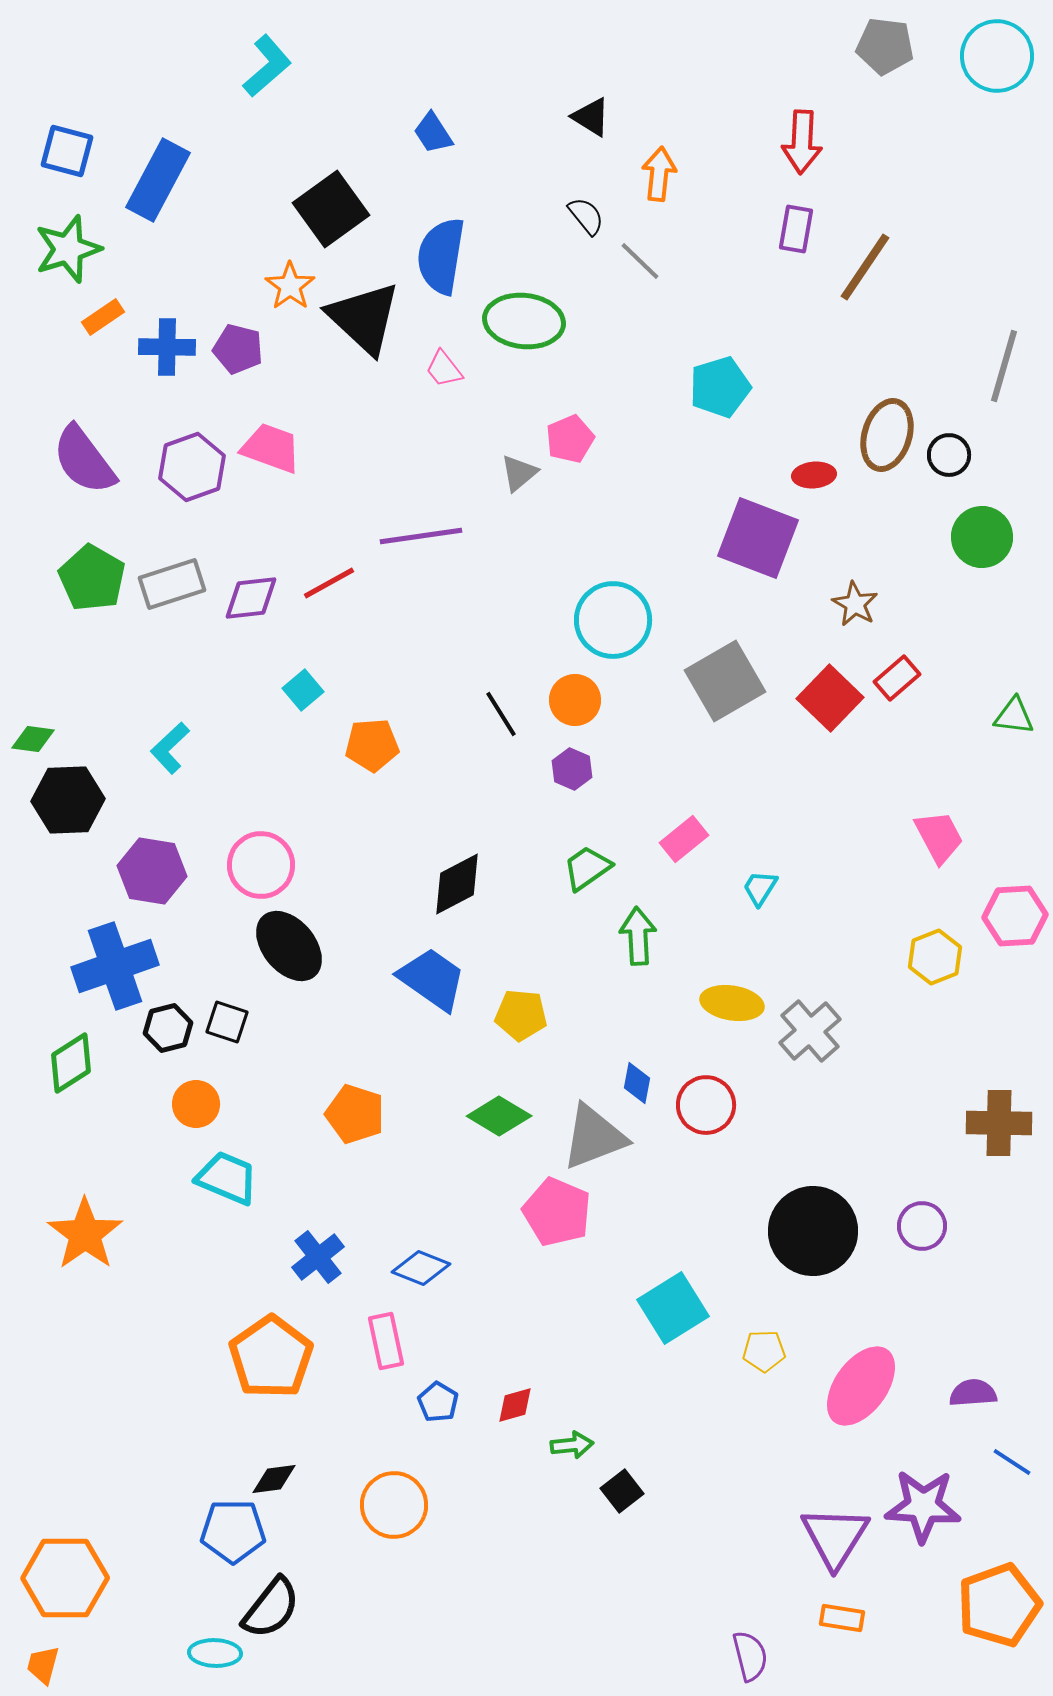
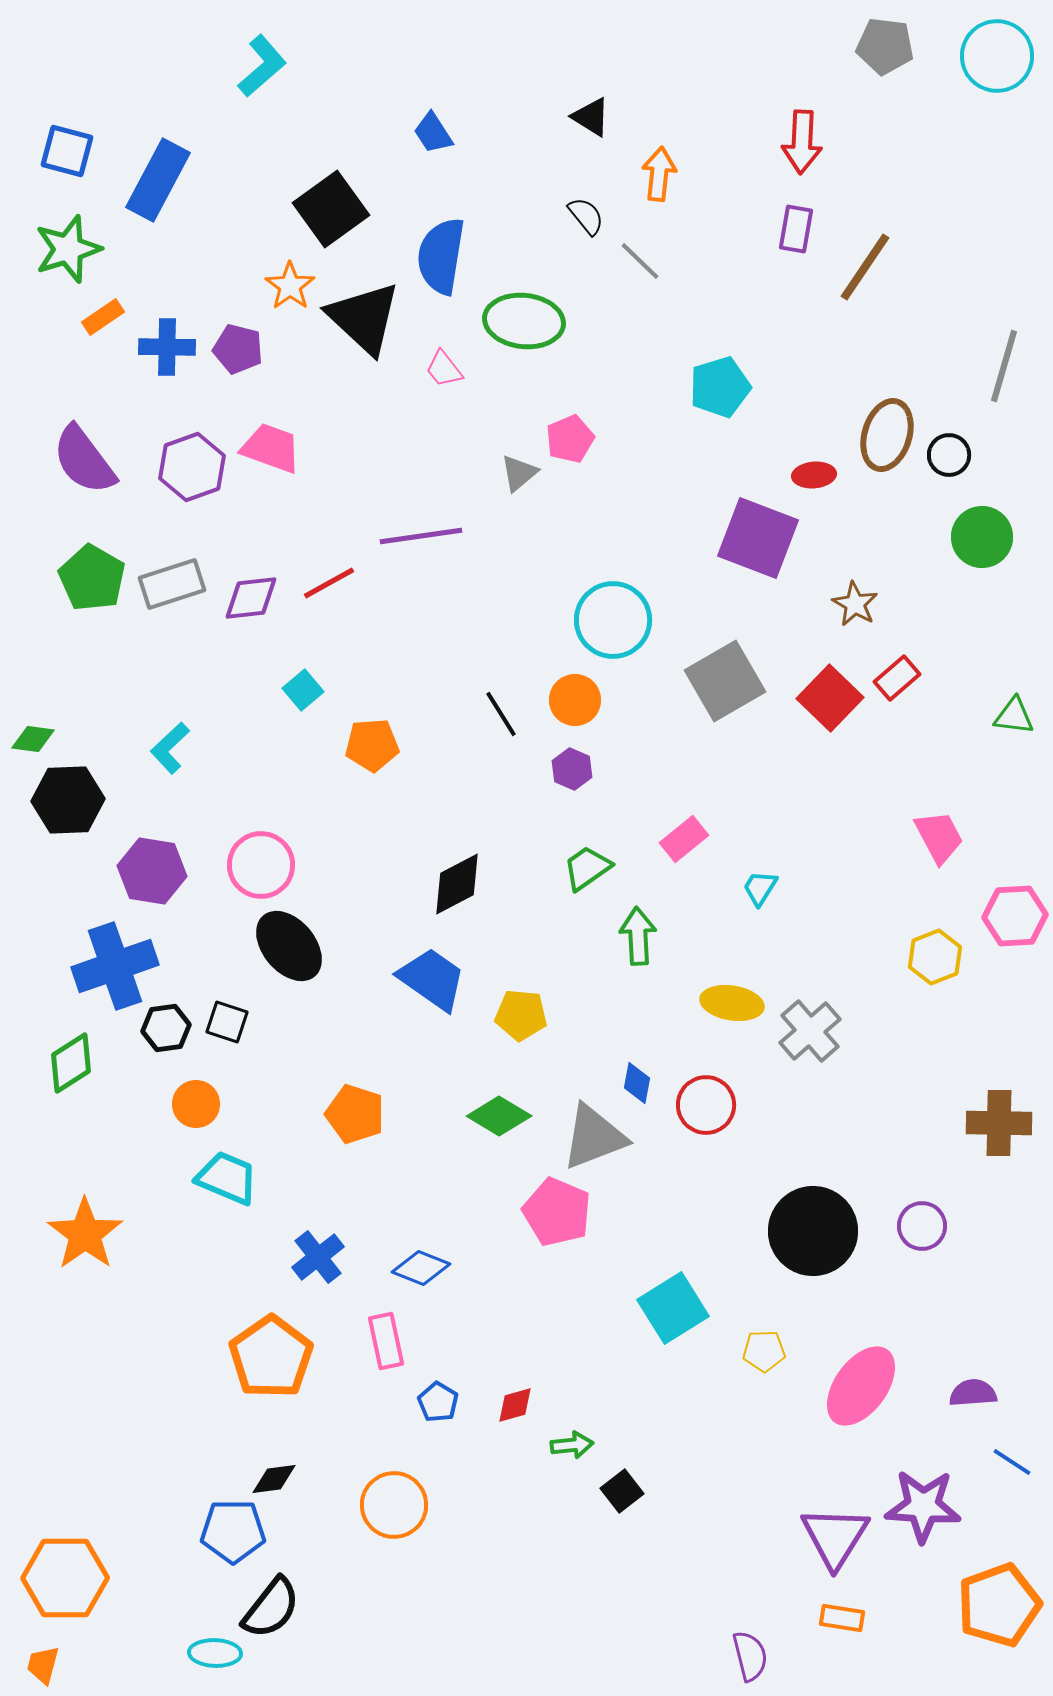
cyan L-shape at (267, 66): moved 5 px left
black hexagon at (168, 1028): moved 2 px left; rotated 6 degrees clockwise
